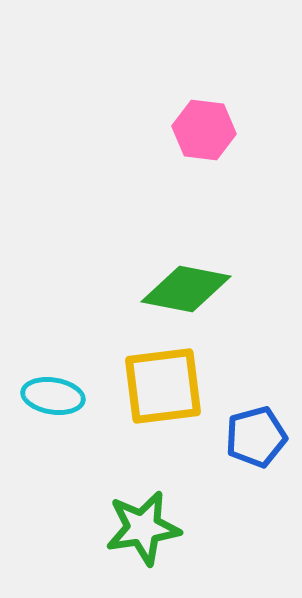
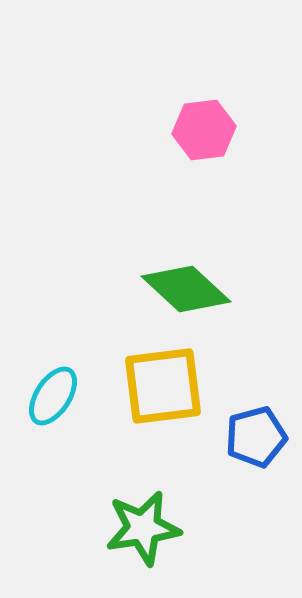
pink hexagon: rotated 14 degrees counterclockwise
green diamond: rotated 32 degrees clockwise
cyan ellipse: rotated 66 degrees counterclockwise
